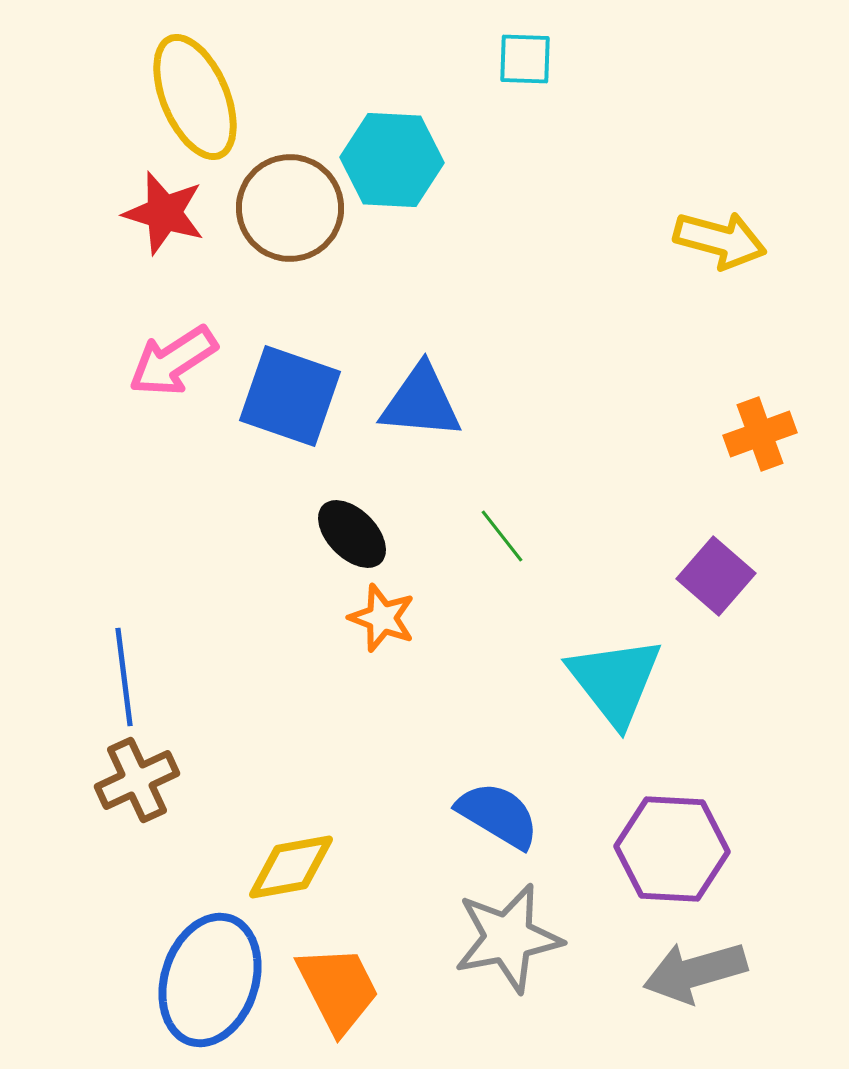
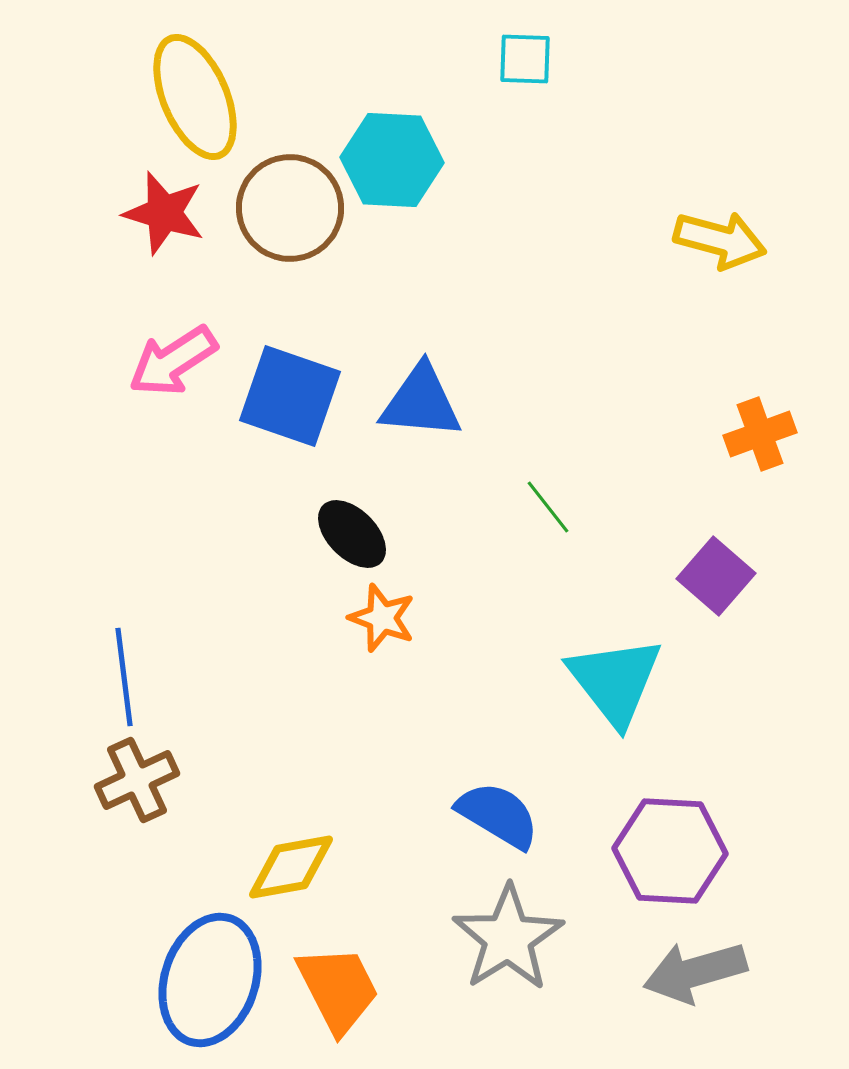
green line: moved 46 px right, 29 px up
purple hexagon: moved 2 px left, 2 px down
gray star: rotated 21 degrees counterclockwise
